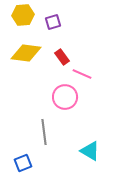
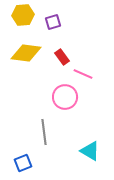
pink line: moved 1 px right
